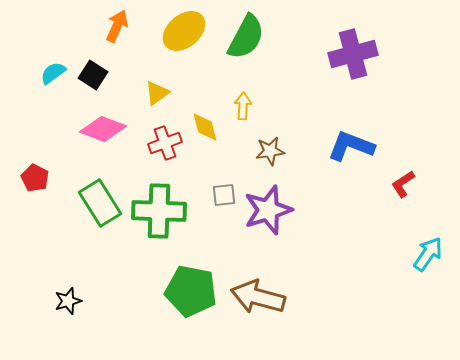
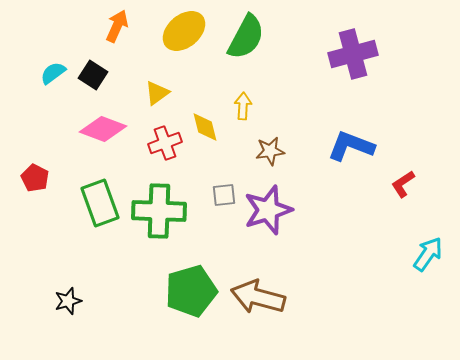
green rectangle: rotated 12 degrees clockwise
green pentagon: rotated 27 degrees counterclockwise
